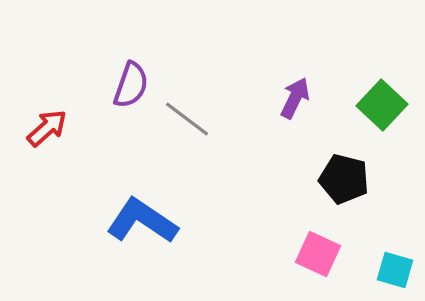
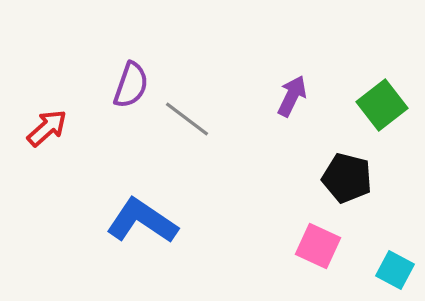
purple arrow: moved 3 px left, 2 px up
green square: rotated 9 degrees clockwise
black pentagon: moved 3 px right, 1 px up
pink square: moved 8 px up
cyan square: rotated 12 degrees clockwise
